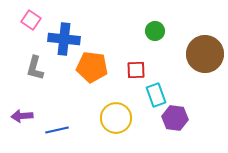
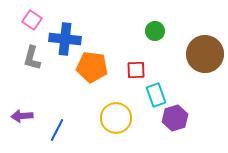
pink square: moved 1 px right
blue cross: moved 1 px right
gray L-shape: moved 3 px left, 10 px up
purple hexagon: rotated 25 degrees counterclockwise
blue line: rotated 50 degrees counterclockwise
